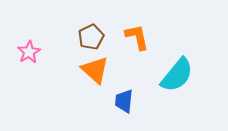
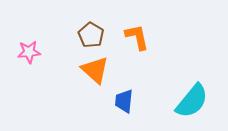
brown pentagon: moved 2 px up; rotated 15 degrees counterclockwise
pink star: rotated 25 degrees clockwise
cyan semicircle: moved 15 px right, 26 px down
